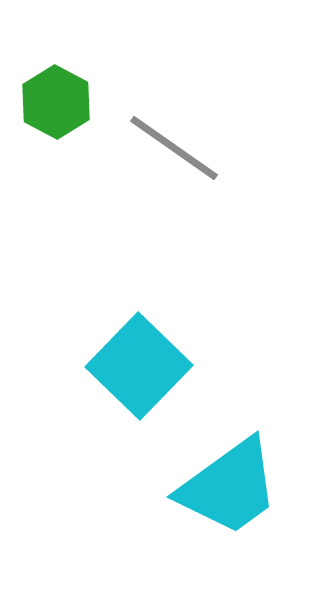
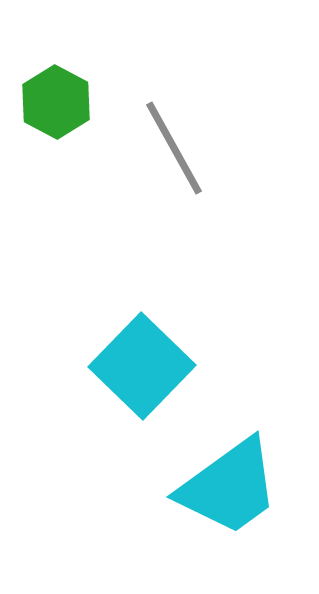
gray line: rotated 26 degrees clockwise
cyan square: moved 3 px right
